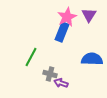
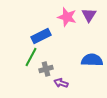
pink star: rotated 30 degrees counterclockwise
blue rectangle: moved 21 px left, 4 px down; rotated 42 degrees clockwise
blue semicircle: moved 1 px down
gray cross: moved 4 px left, 5 px up; rotated 32 degrees counterclockwise
